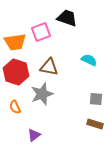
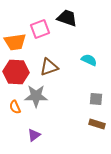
pink square: moved 1 px left, 3 px up
brown triangle: rotated 30 degrees counterclockwise
red hexagon: rotated 15 degrees counterclockwise
gray star: moved 6 px left, 2 px down; rotated 20 degrees clockwise
brown rectangle: moved 2 px right
